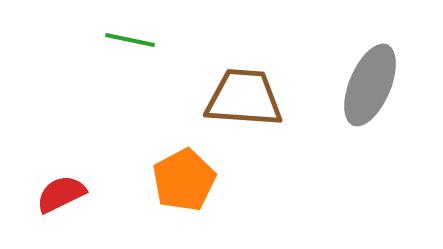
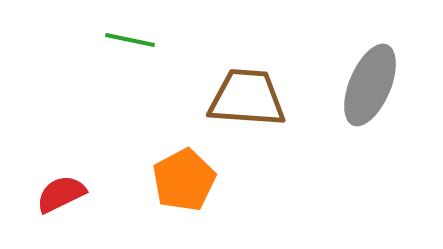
brown trapezoid: moved 3 px right
